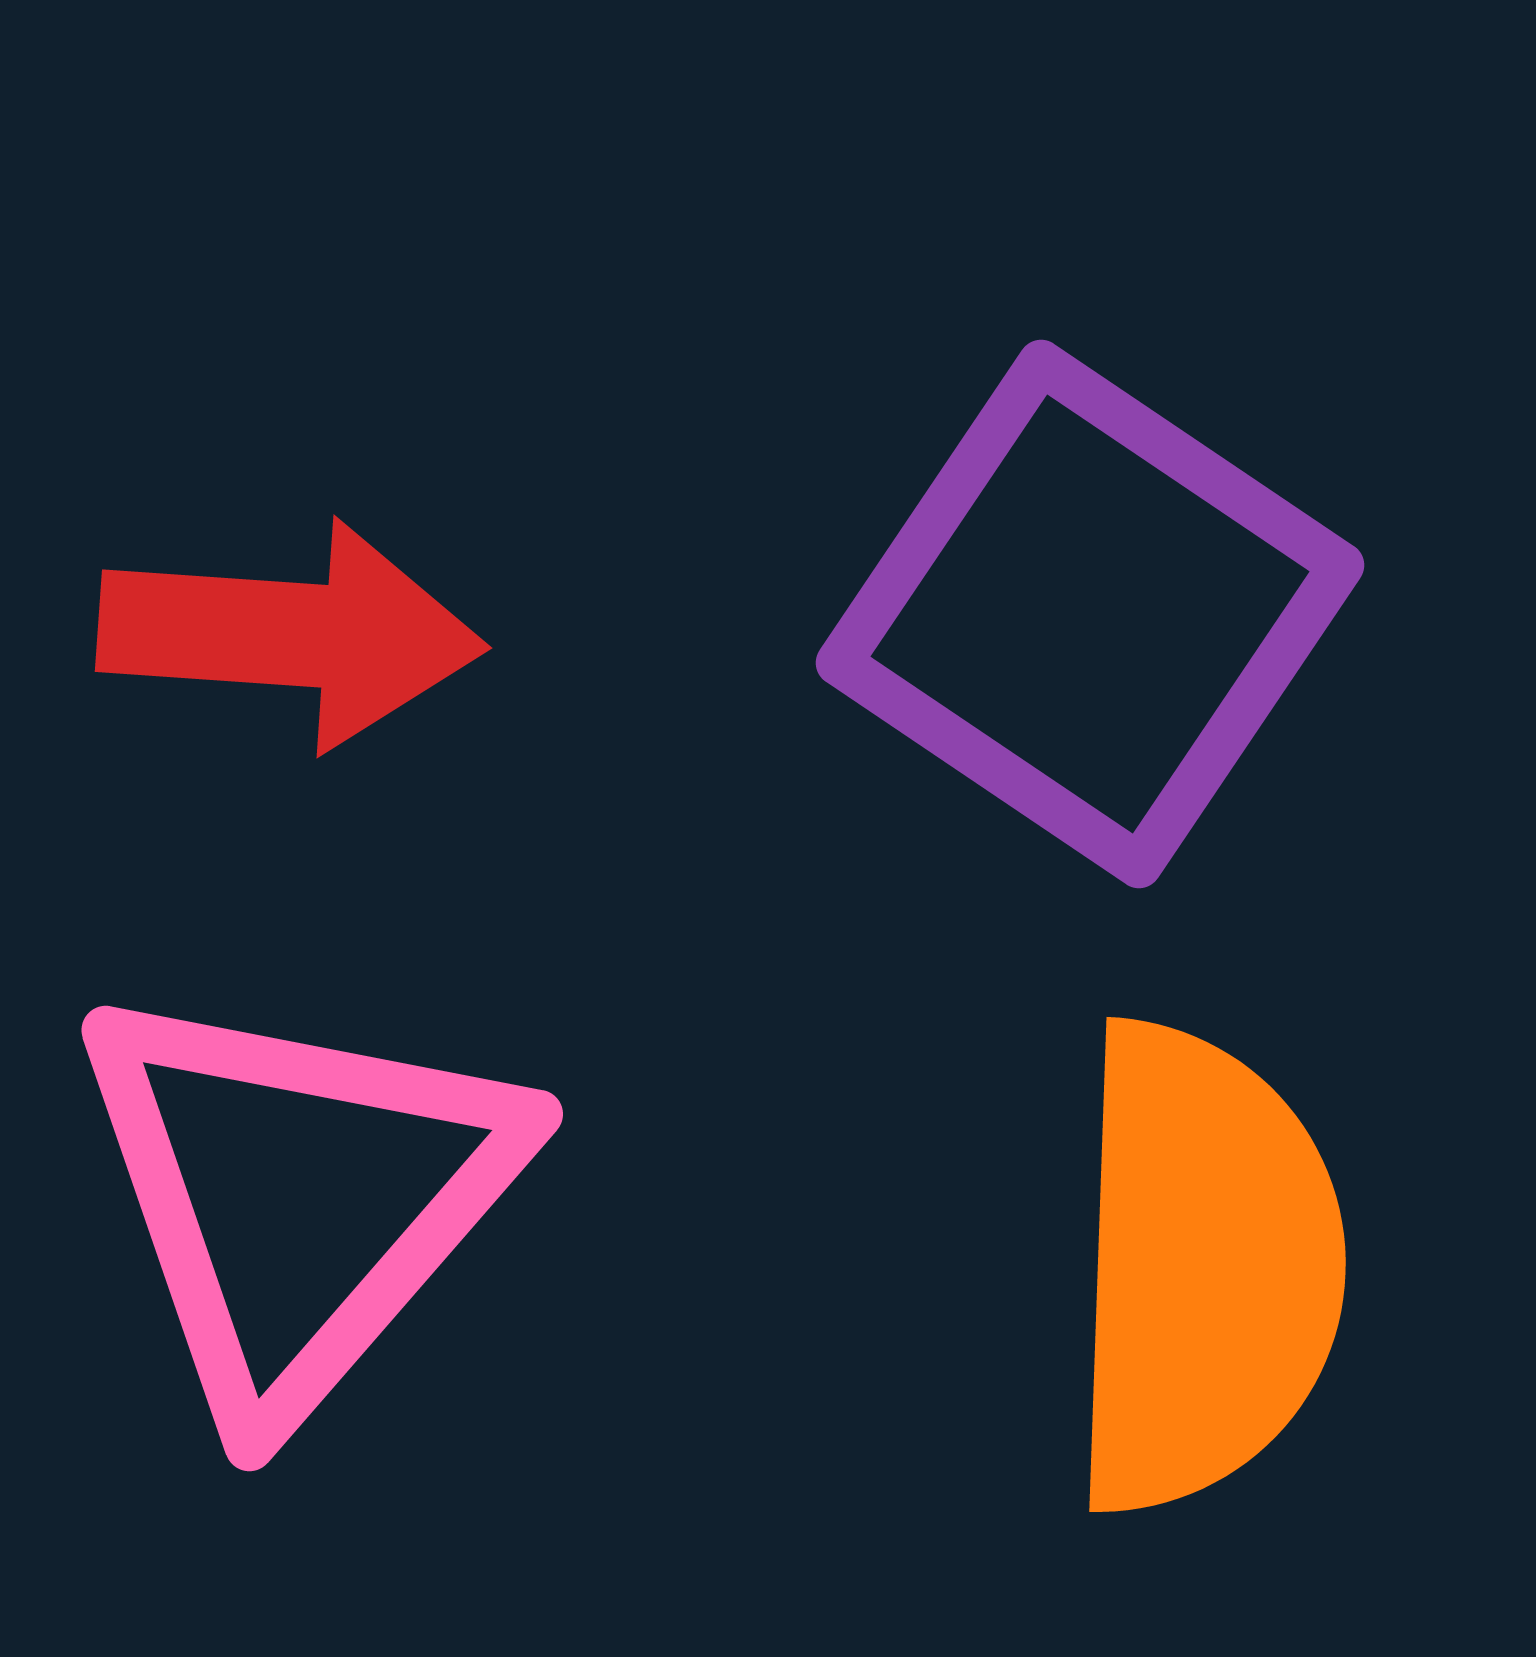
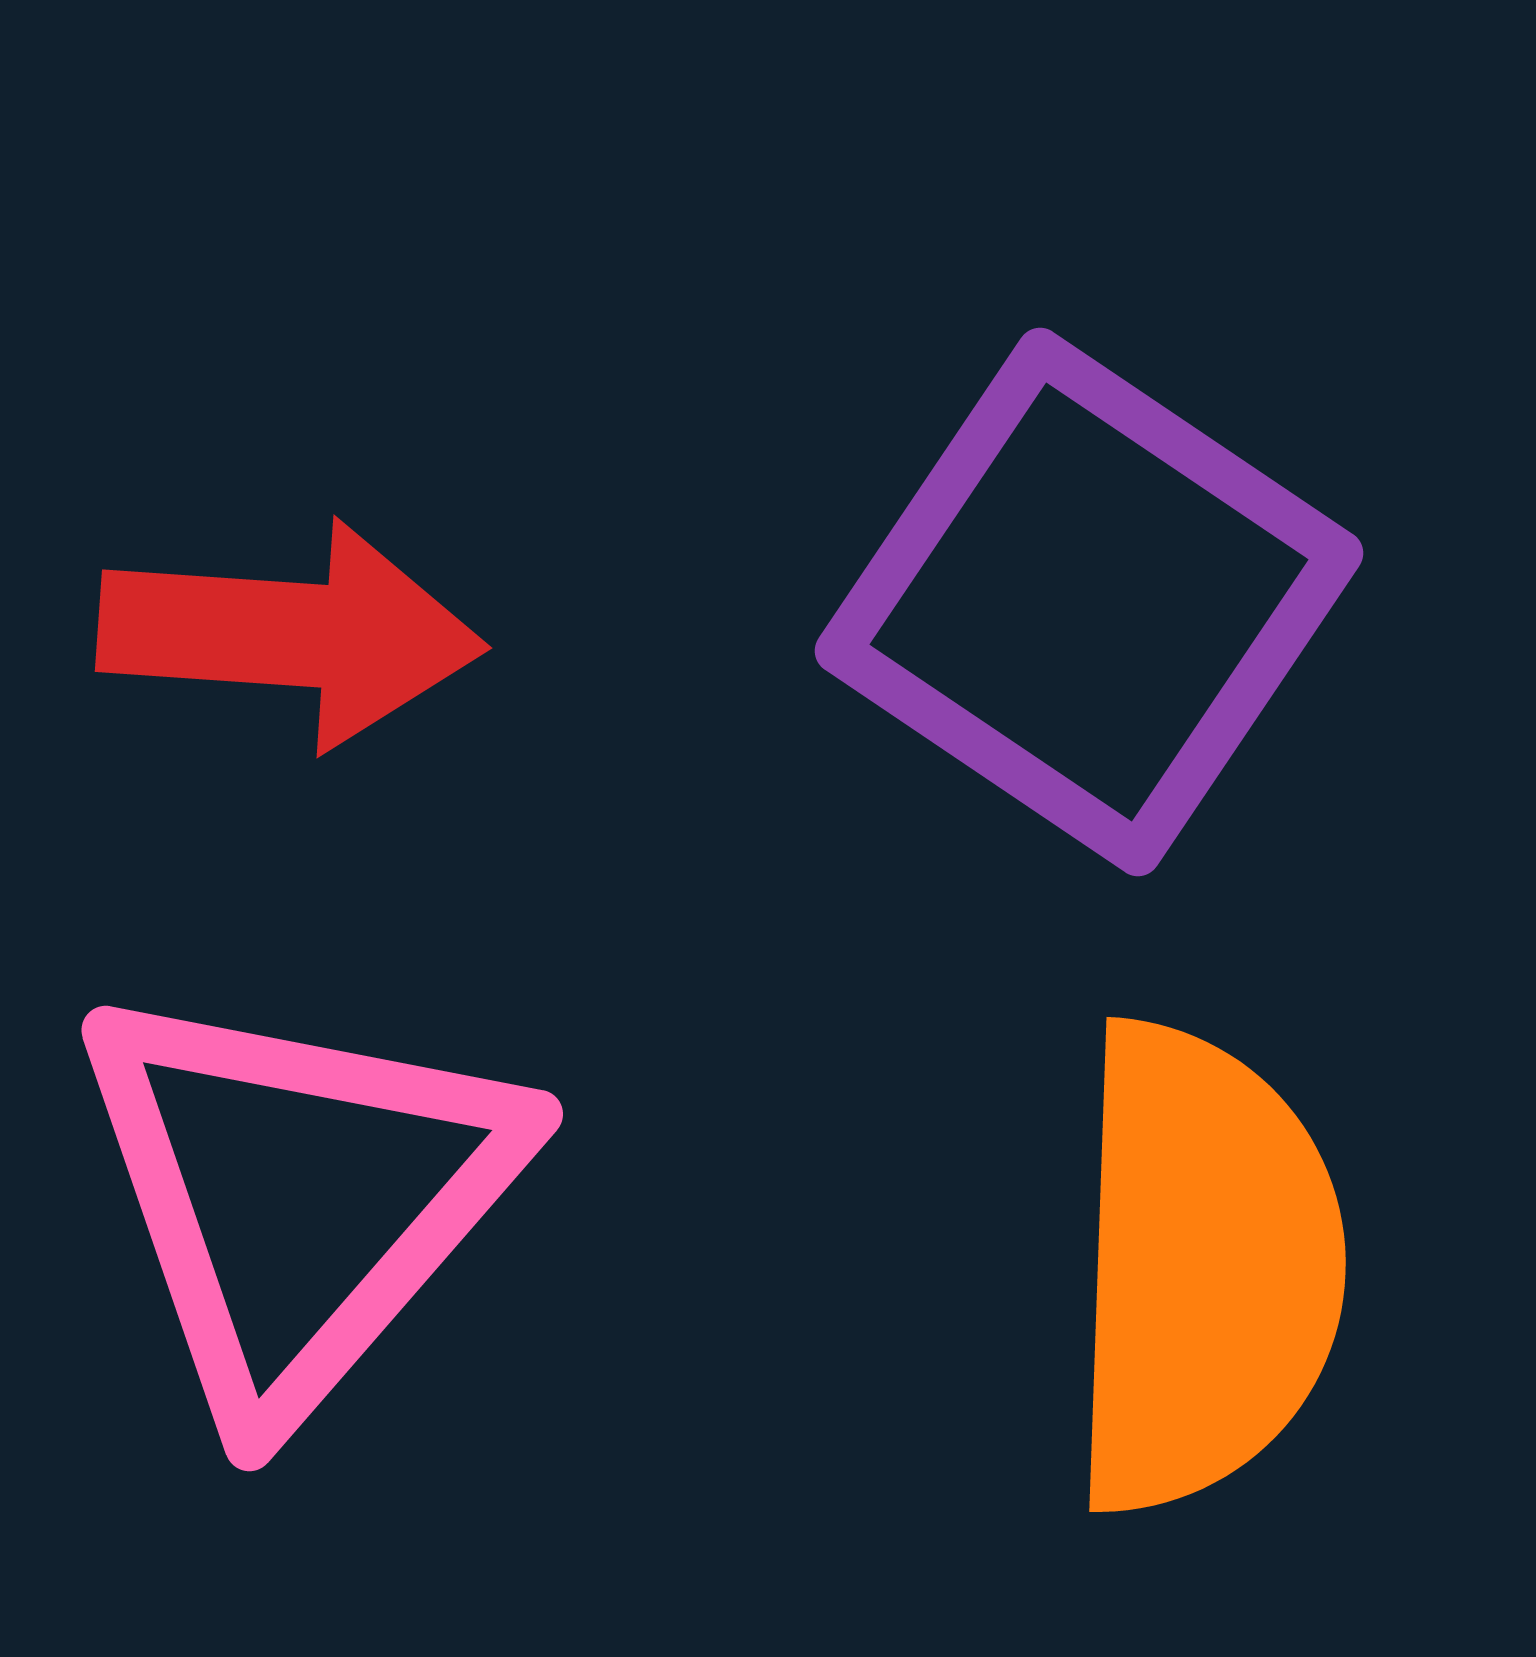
purple square: moved 1 px left, 12 px up
